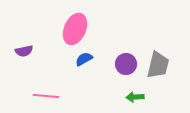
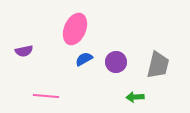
purple circle: moved 10 px left, 2 px up
